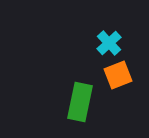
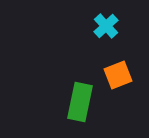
cyan cross: moved 3 px left, 17 px up
